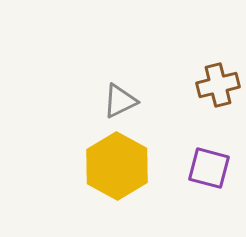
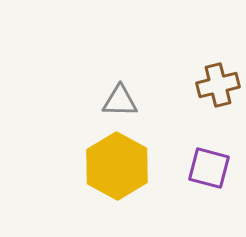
gray triangle: rotated 27 degrees clockwise
